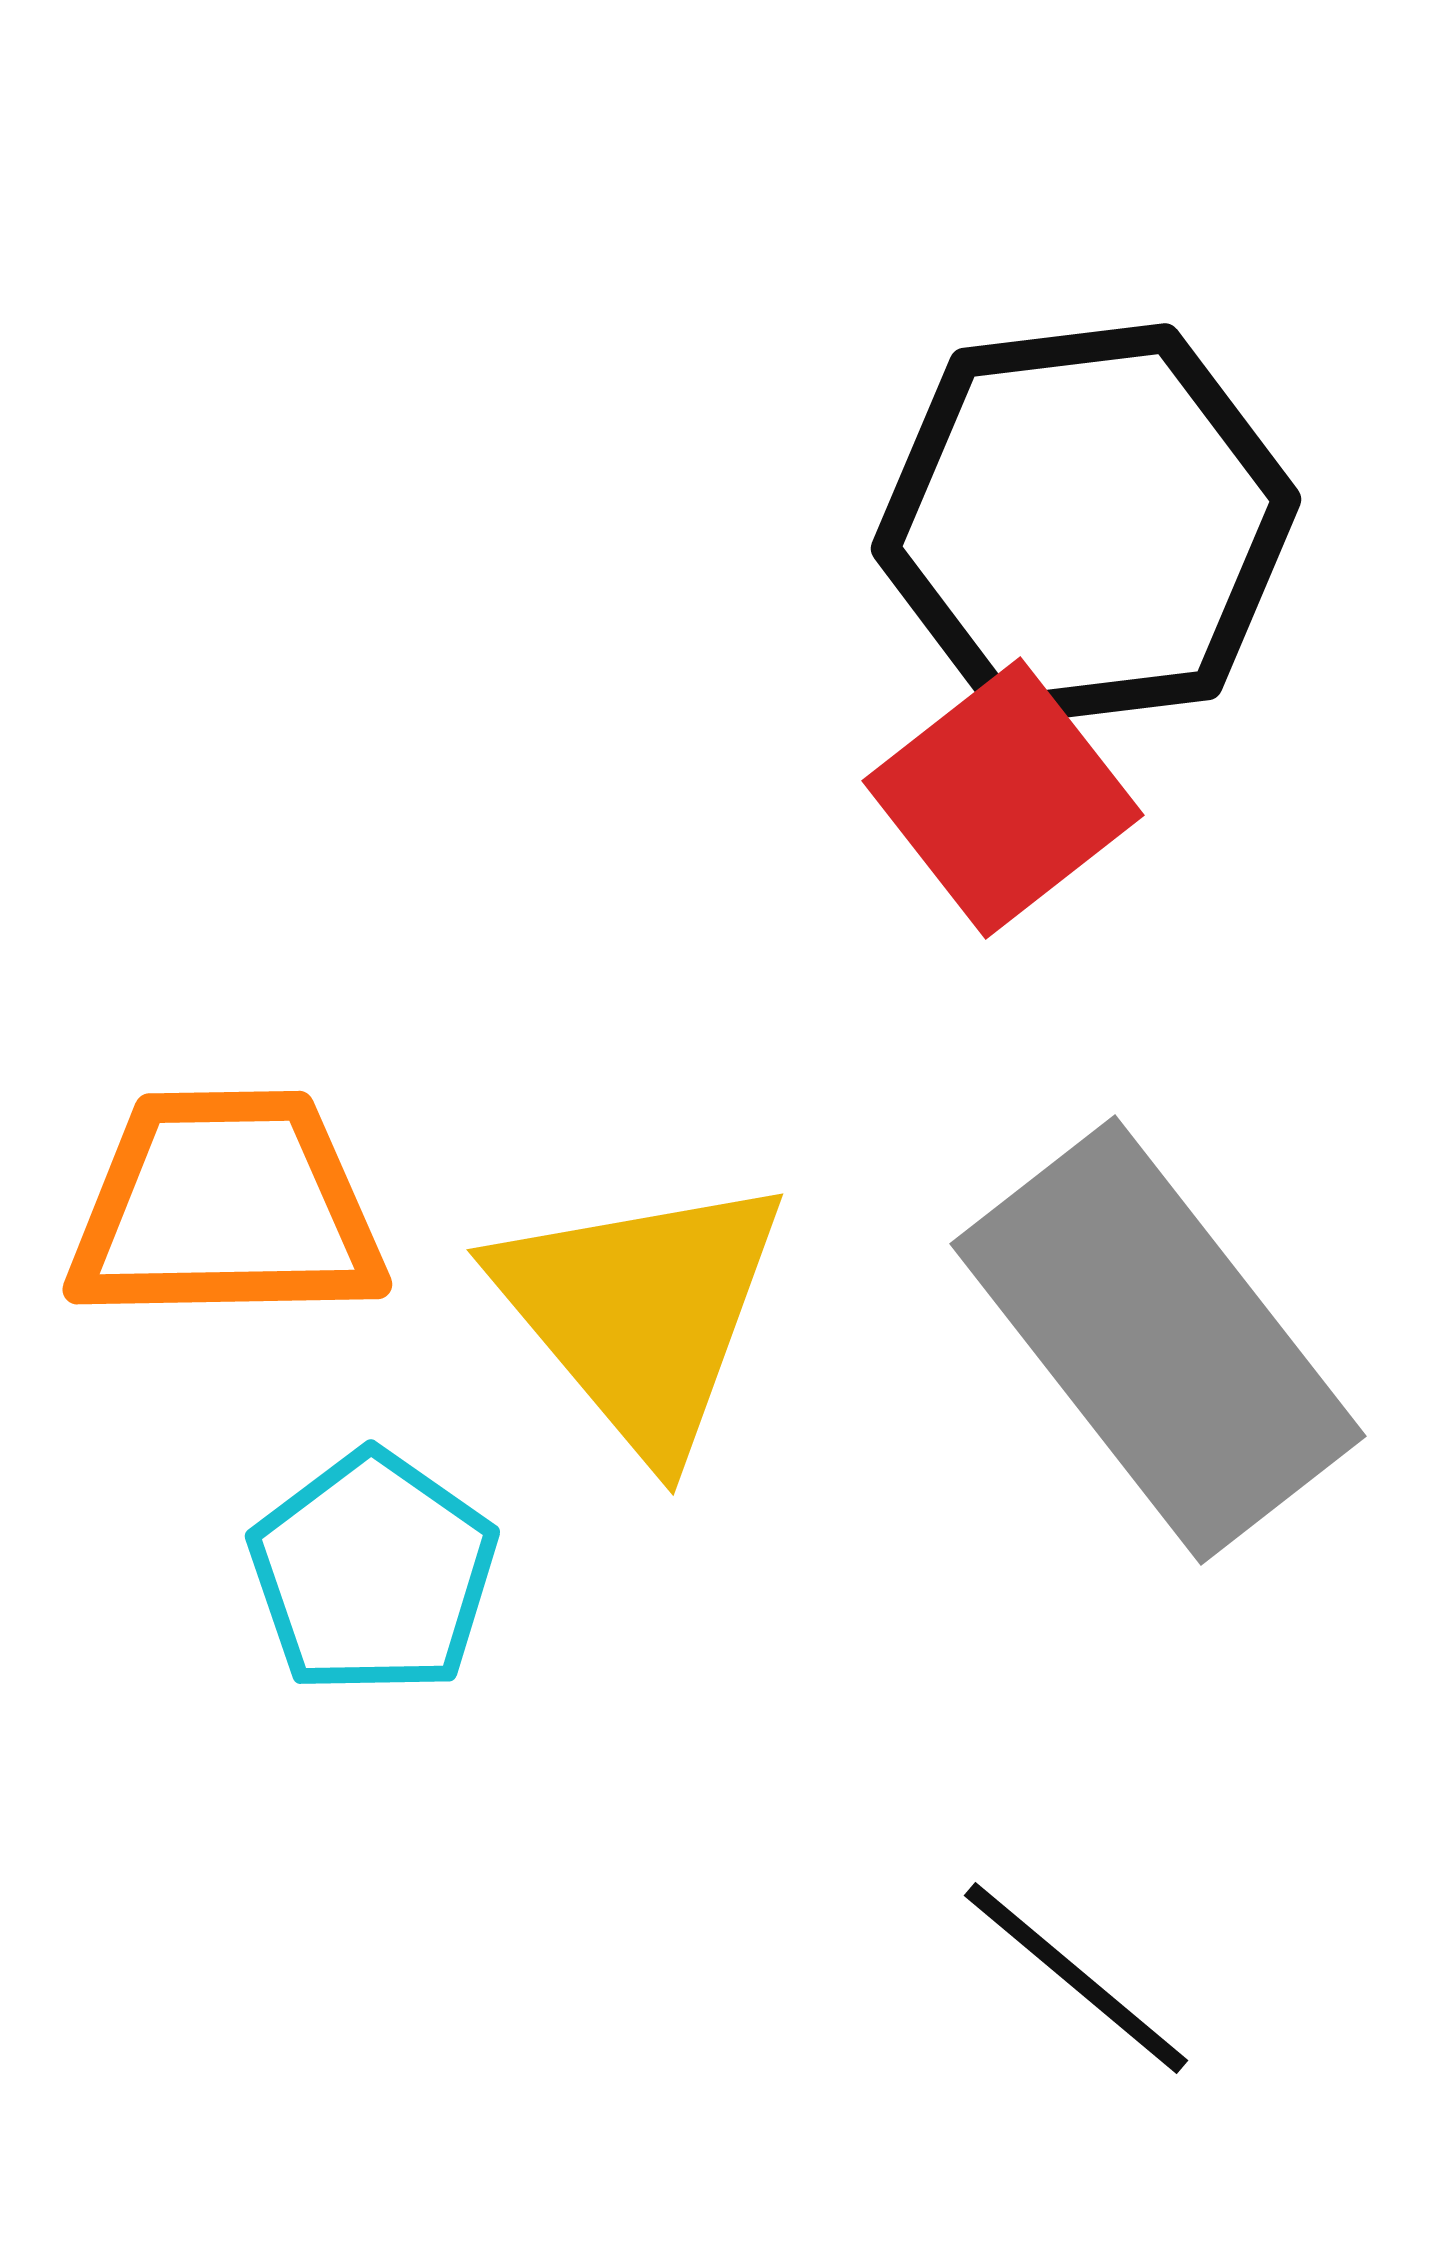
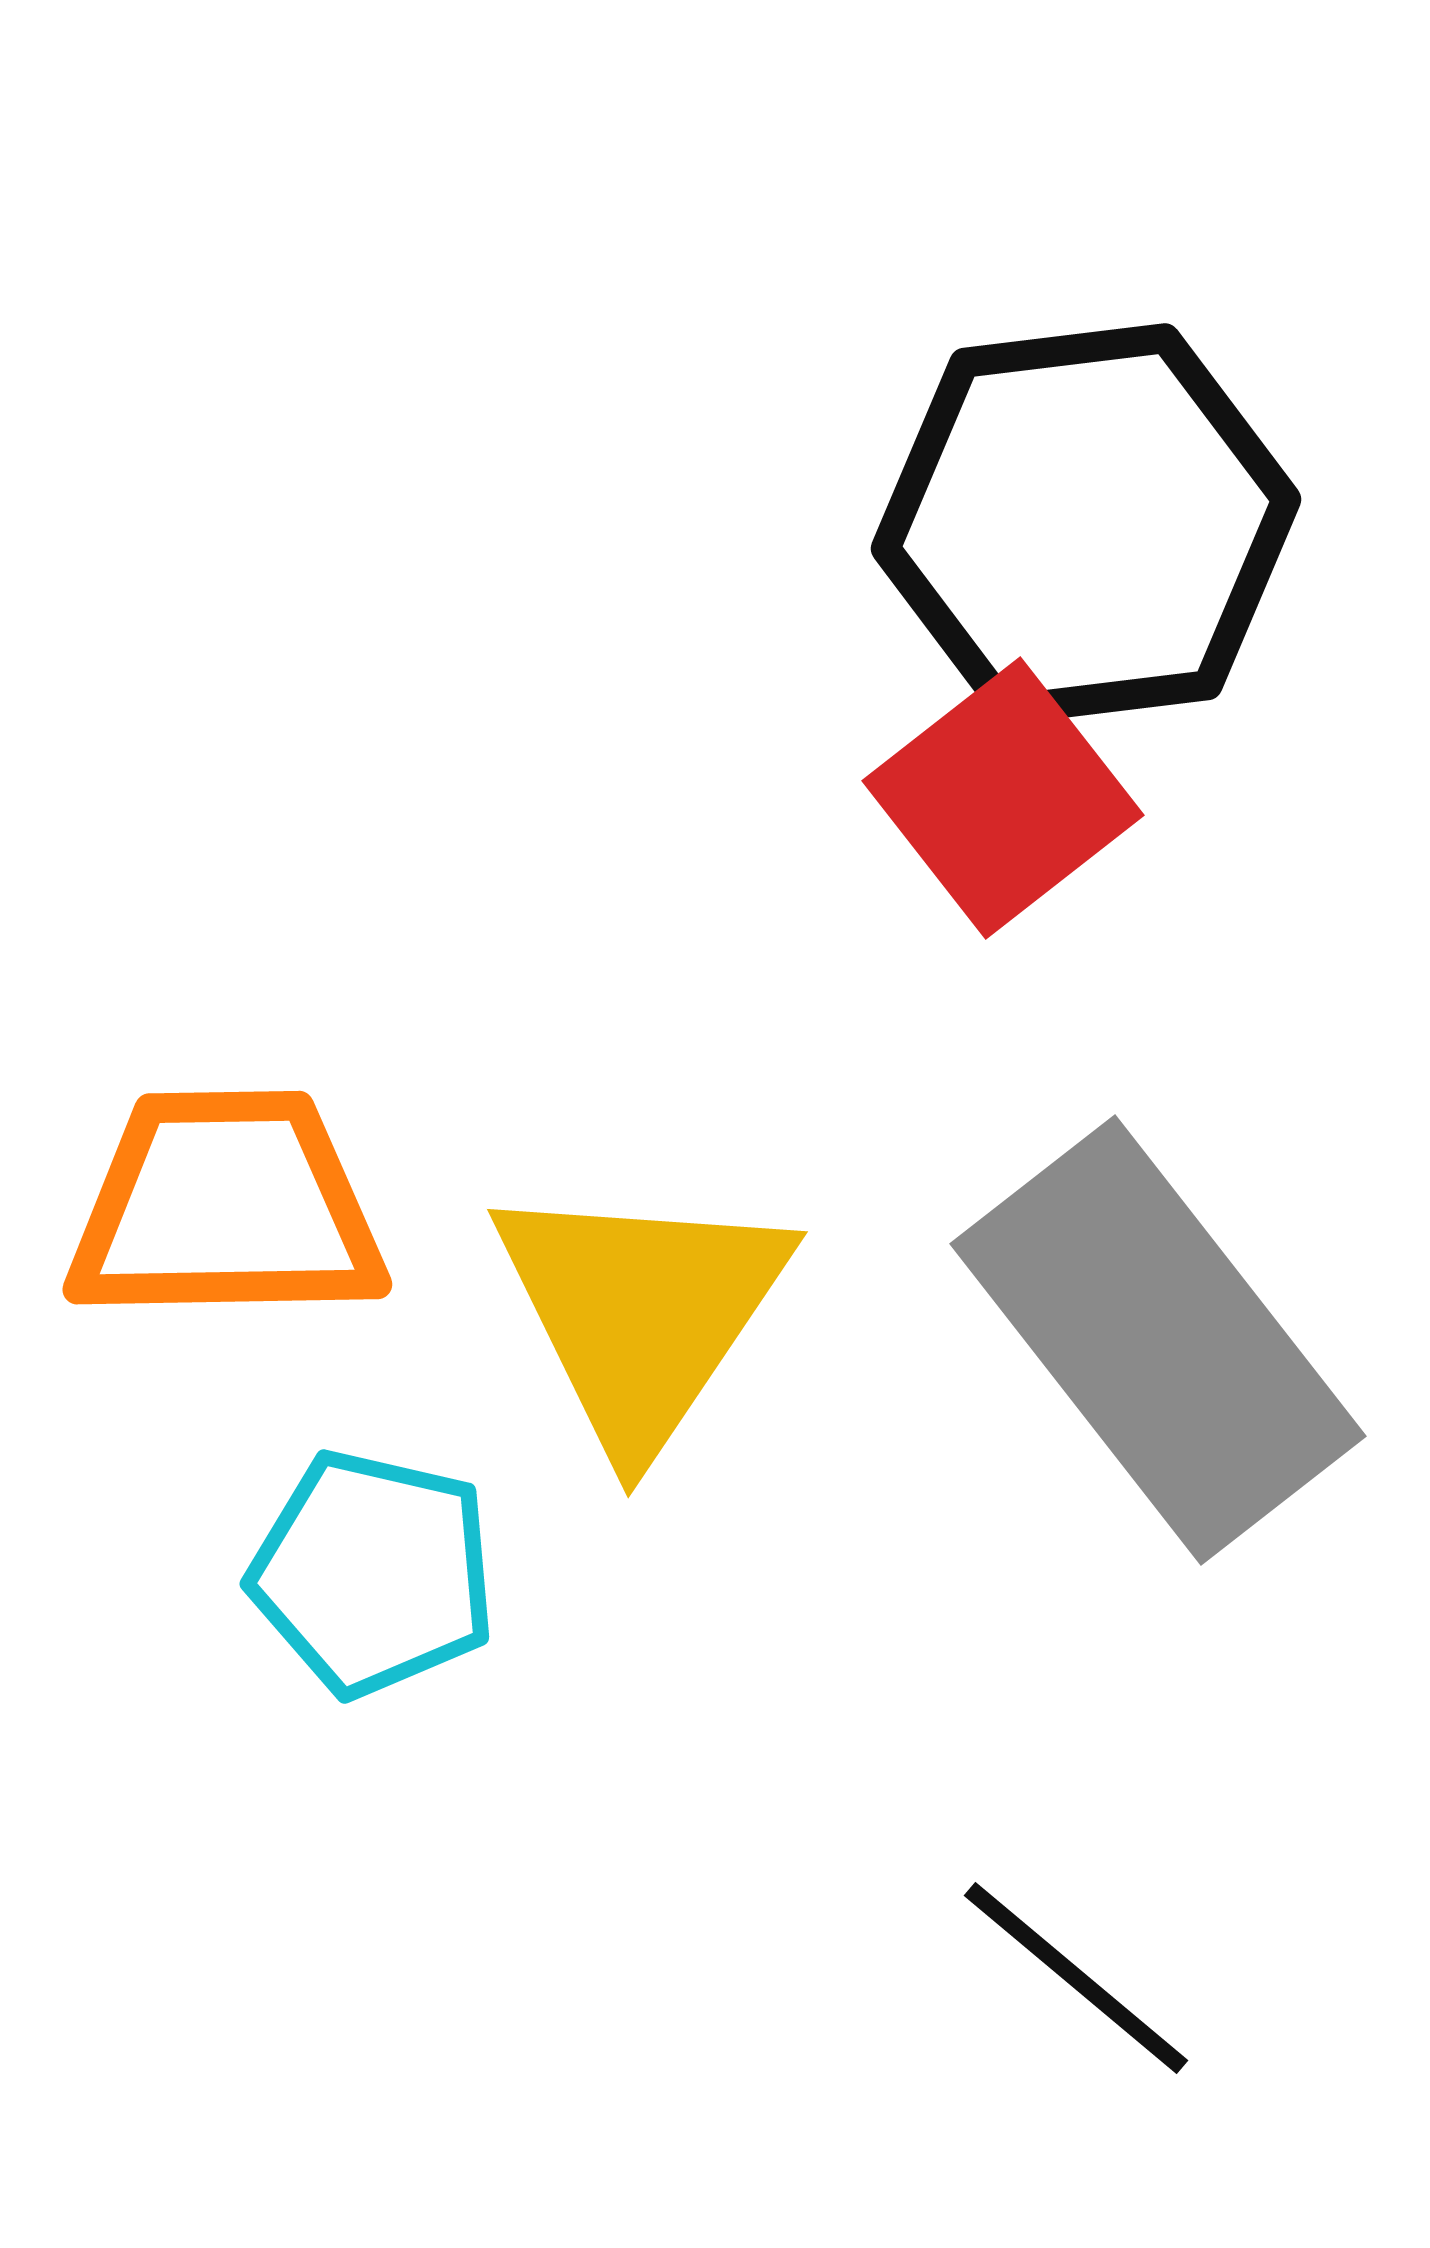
yellow triangle: rotated 14 degrees clockwise
cyan pentagon: rotated 22 degrees counterclockwise
